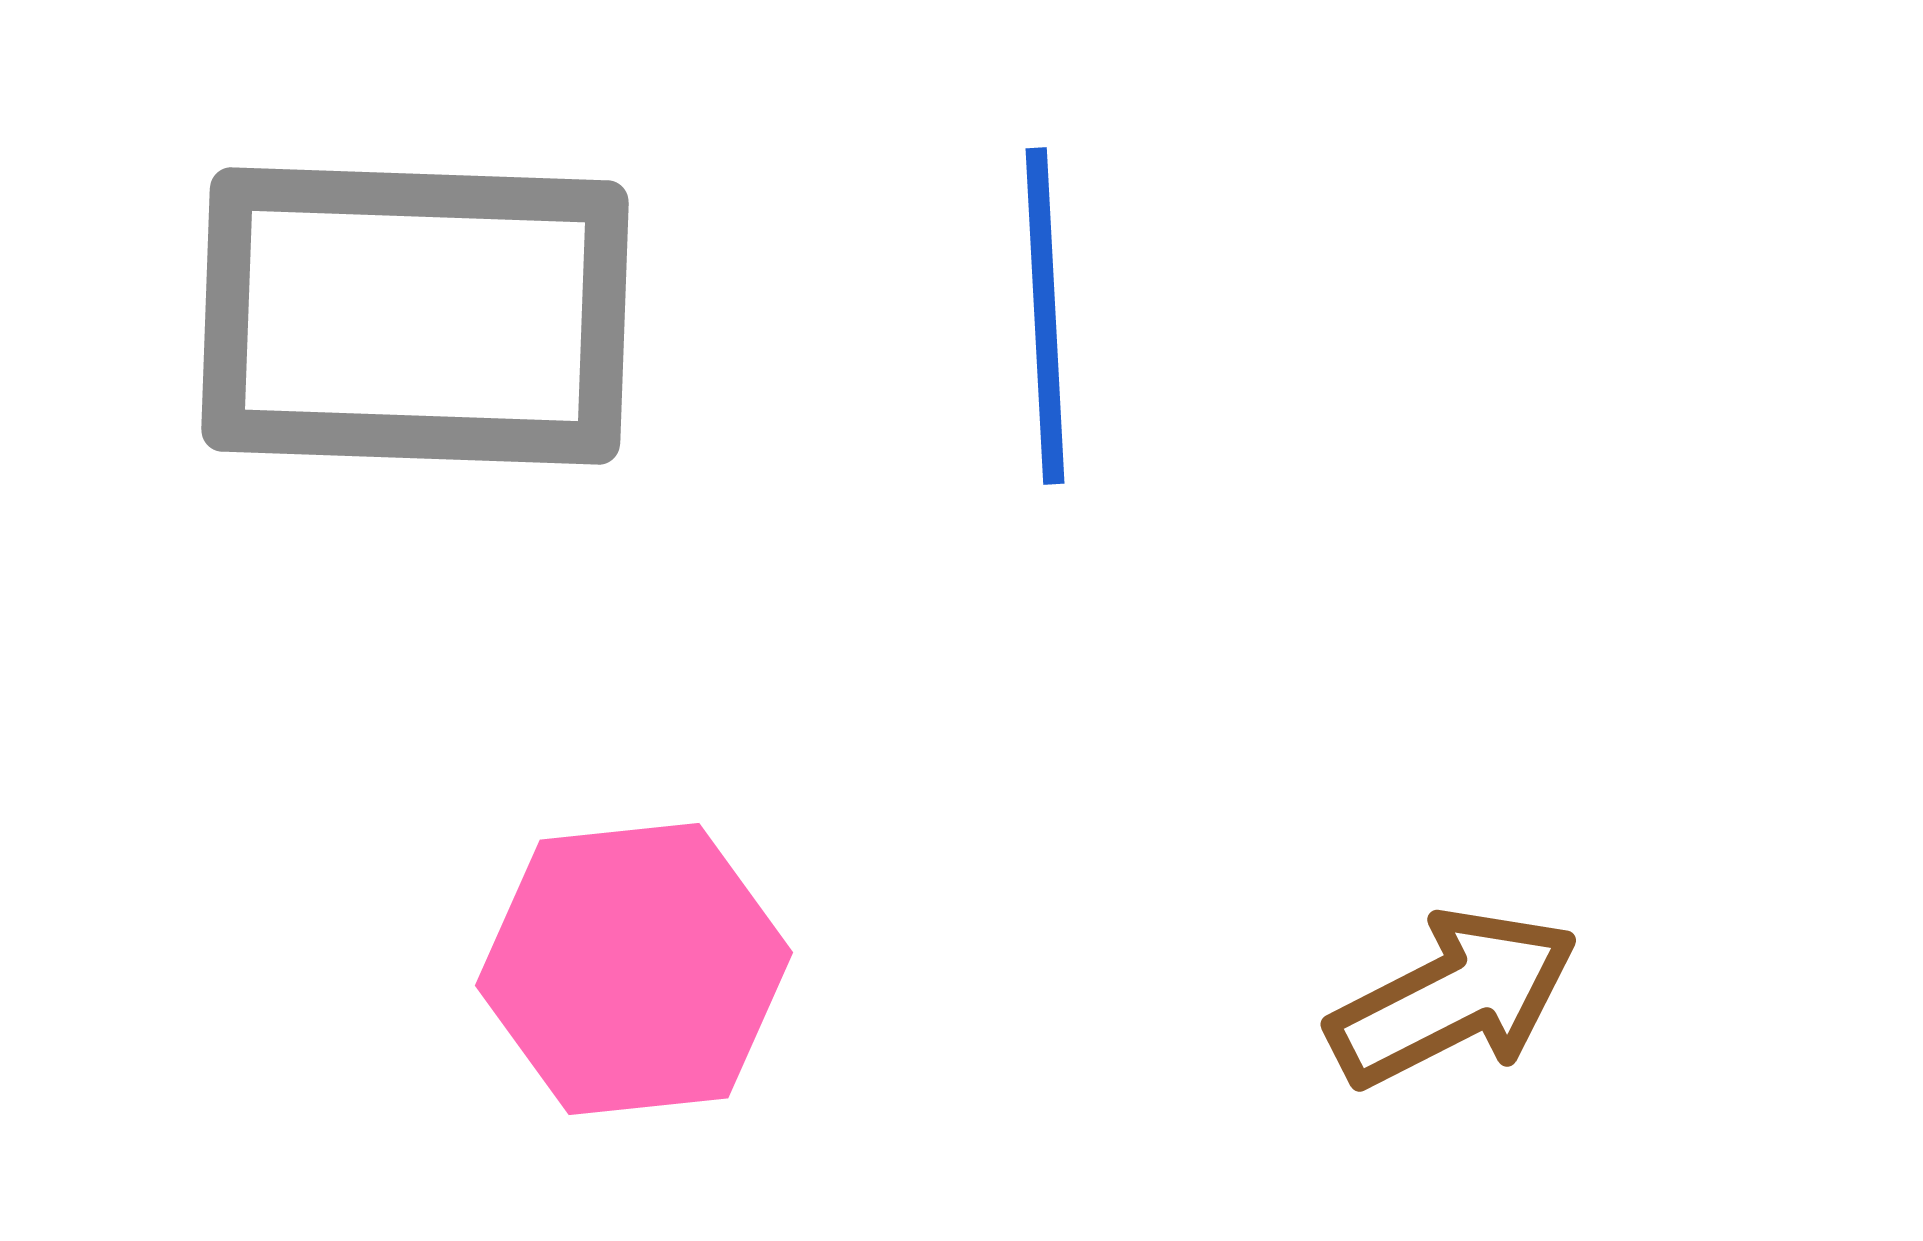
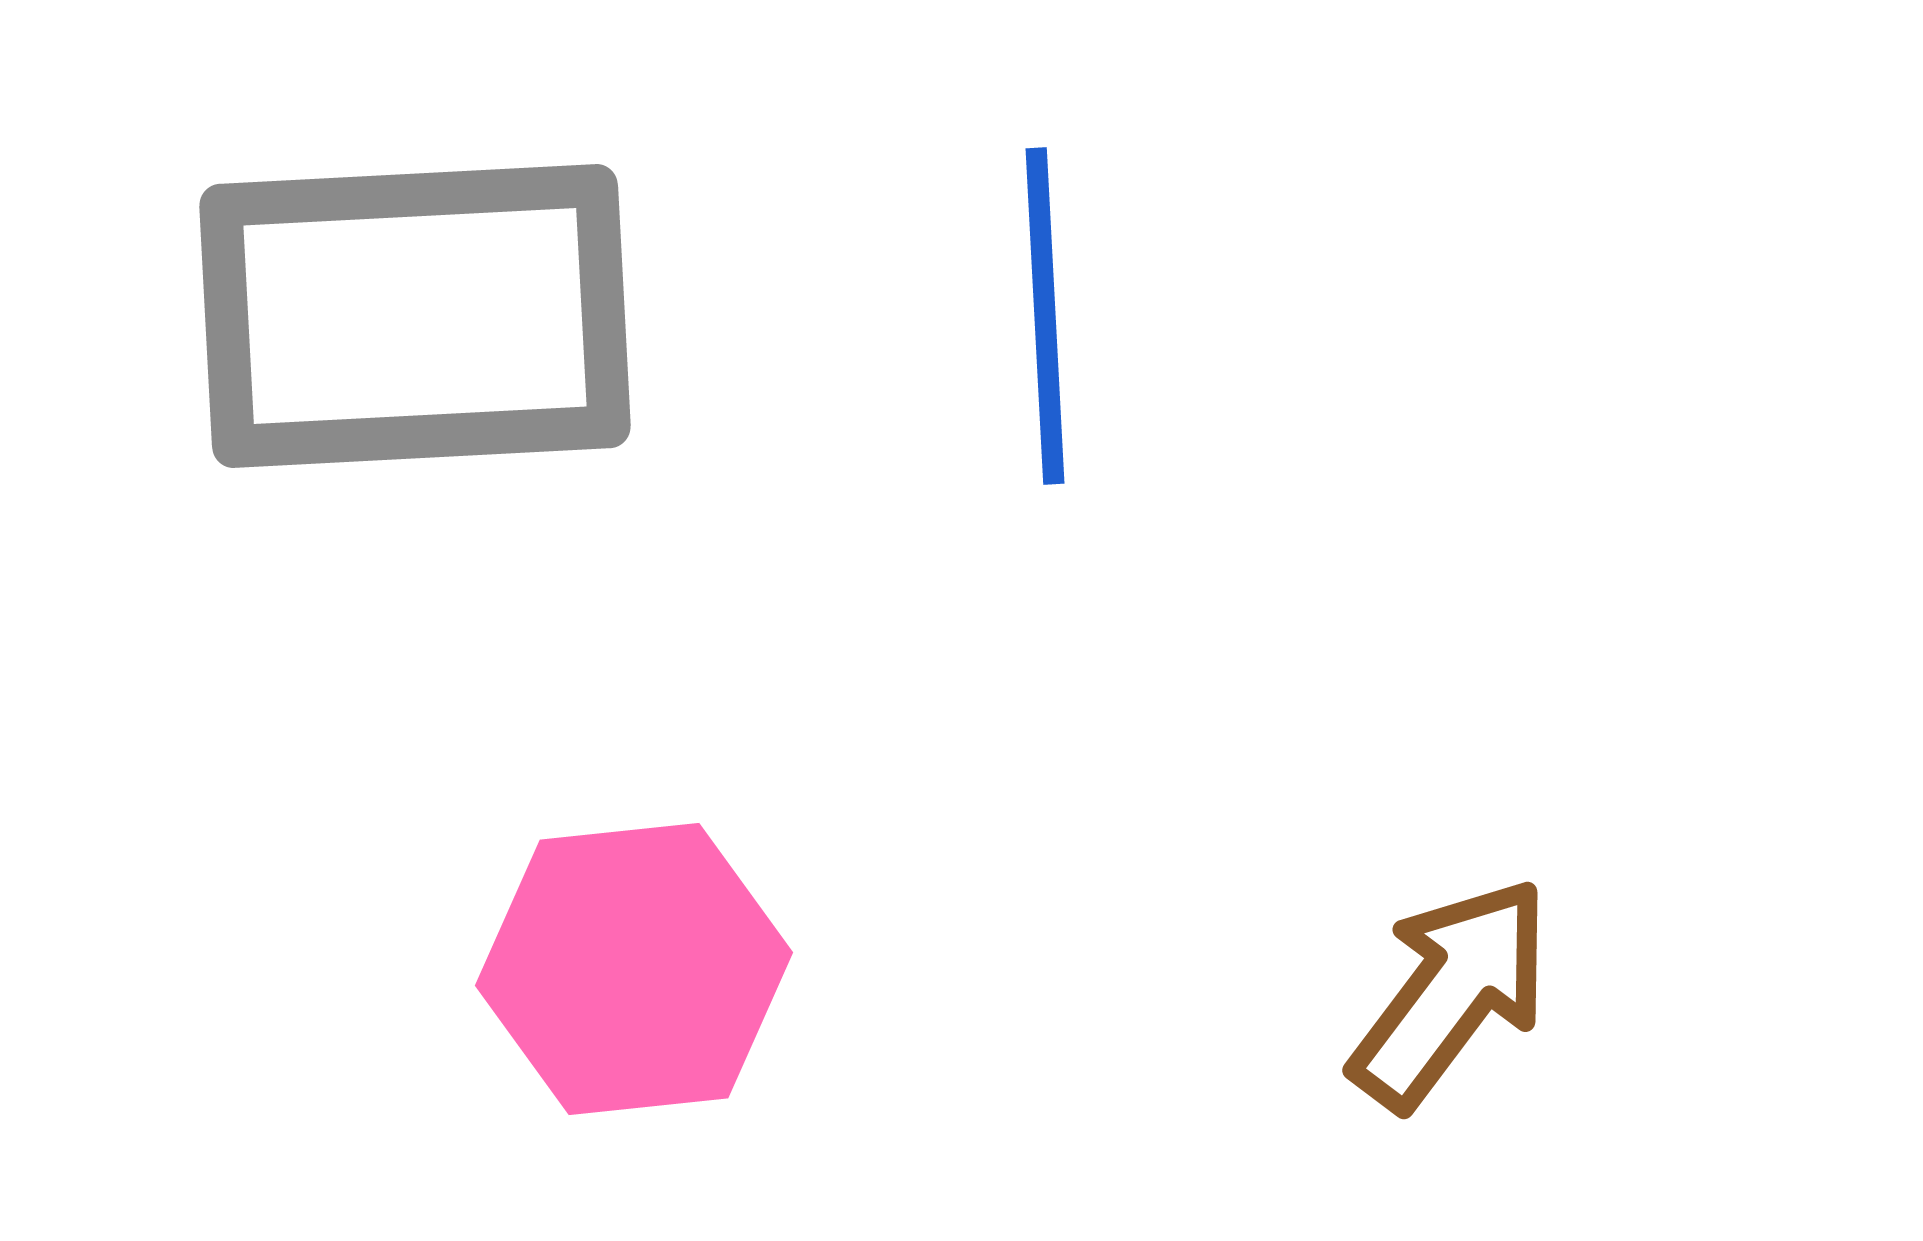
gray rectangle: rotated 5 degrees counterclockwise
brown arrow: moved 2 px left, 5 px up; rotated 26 degrees counterclockwise
